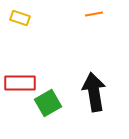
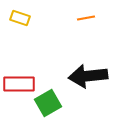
orange line: moved 8 px left, 4 px down
red rectangle: moved 1 px left, 1 px down
black arrow: moved 6 px left, 16 px up; rotated 87 degrees counterclockwise
